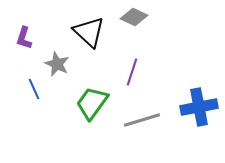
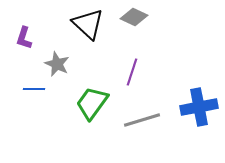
black triangle: moved 1 px left, 8 px up
blue line: rotated 65 degrees counterclockwise
